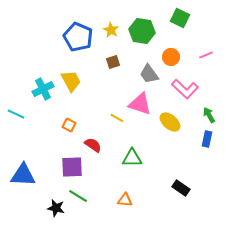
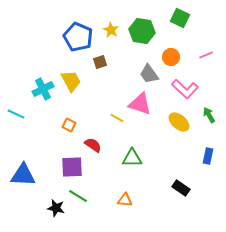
brown square: moved 13 px left
yellow ellipse: moved 9 px right
blue rectangle: moved 1 px right, 17 px down
